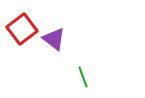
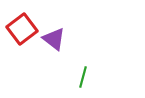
green line: rotated 35 degrees clockwise
